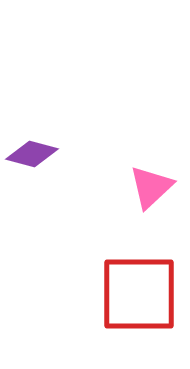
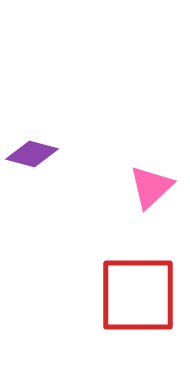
red square: moved 1 px left, 1 px down
